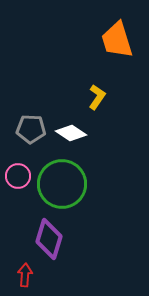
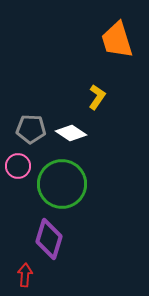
pink circle: moved 10 px up
